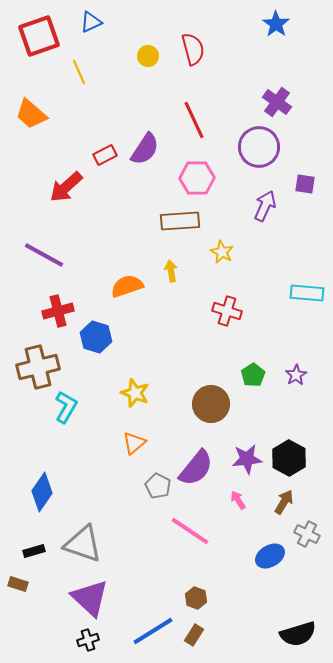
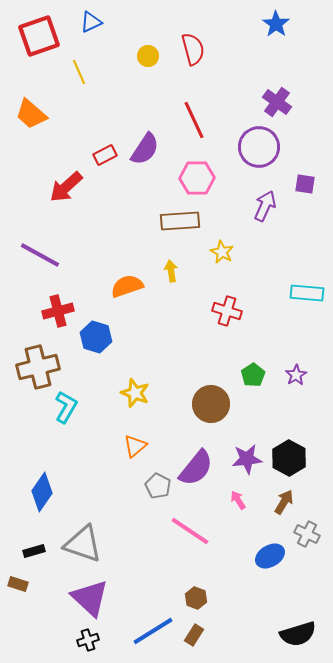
purple line at (44, 255): moved 4 px left
orange triangle at (134, 443): moved 1 px right, 3 px down
